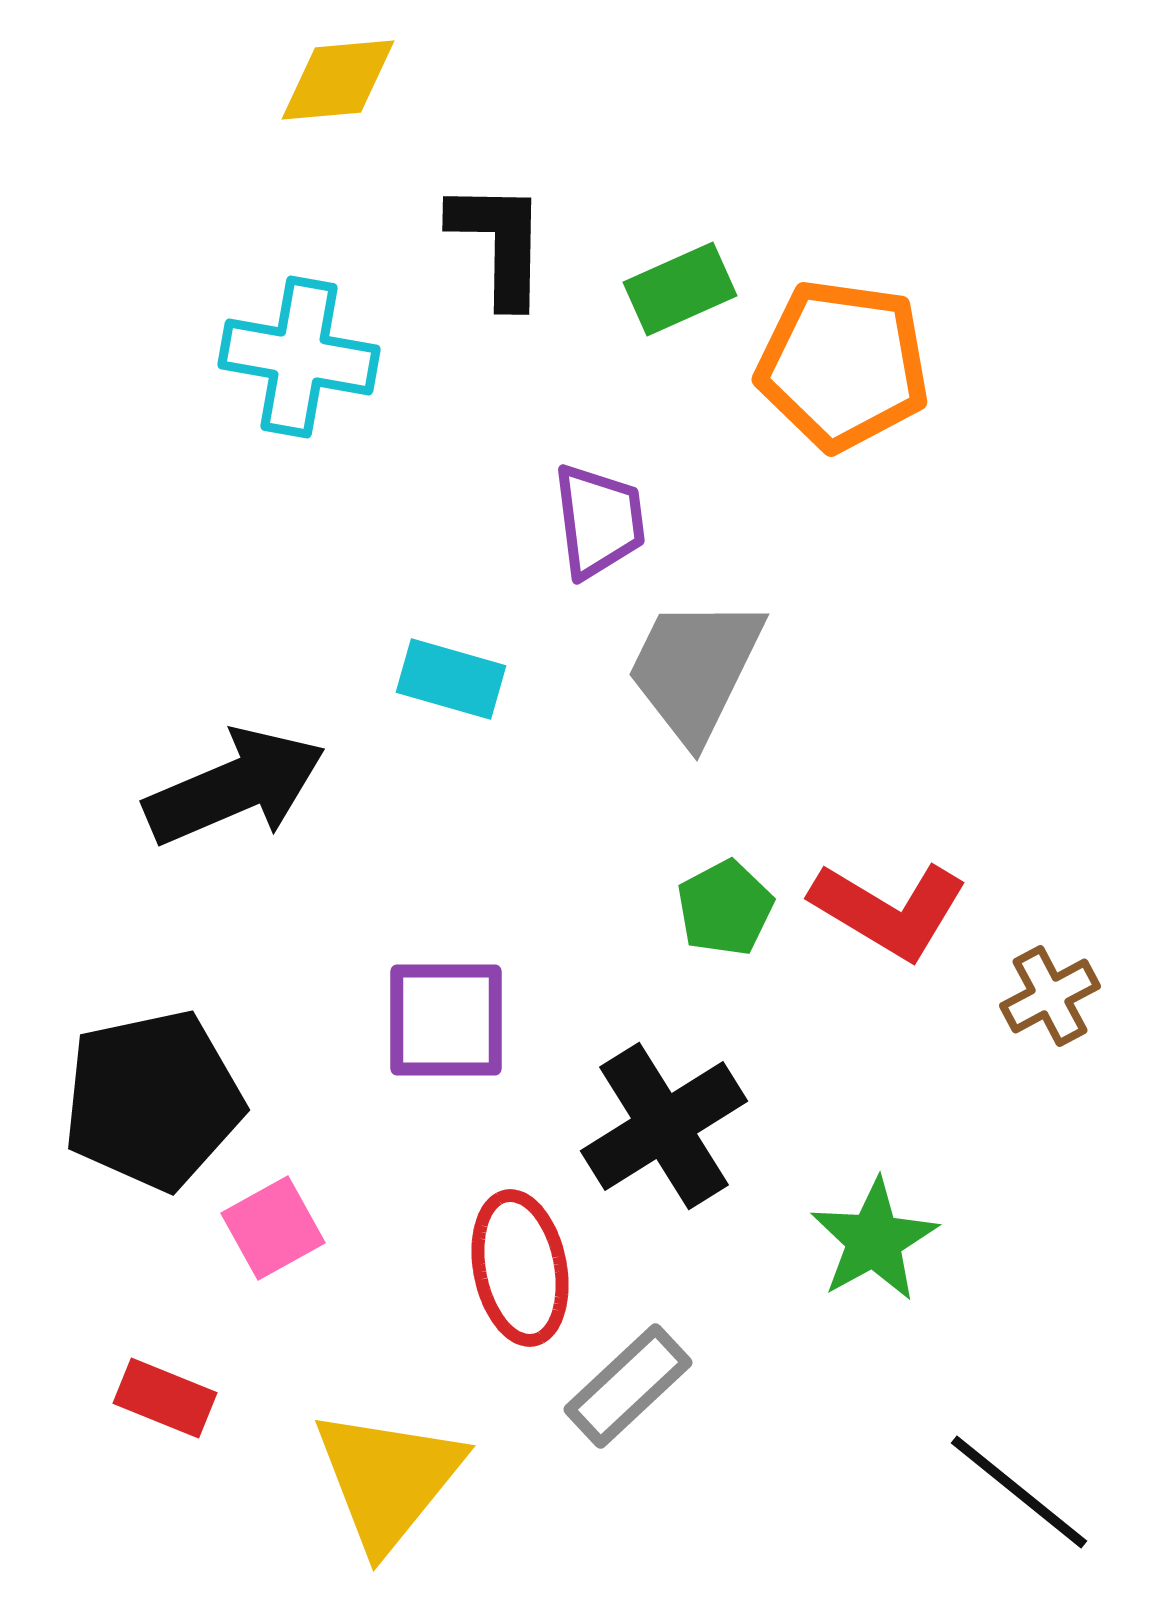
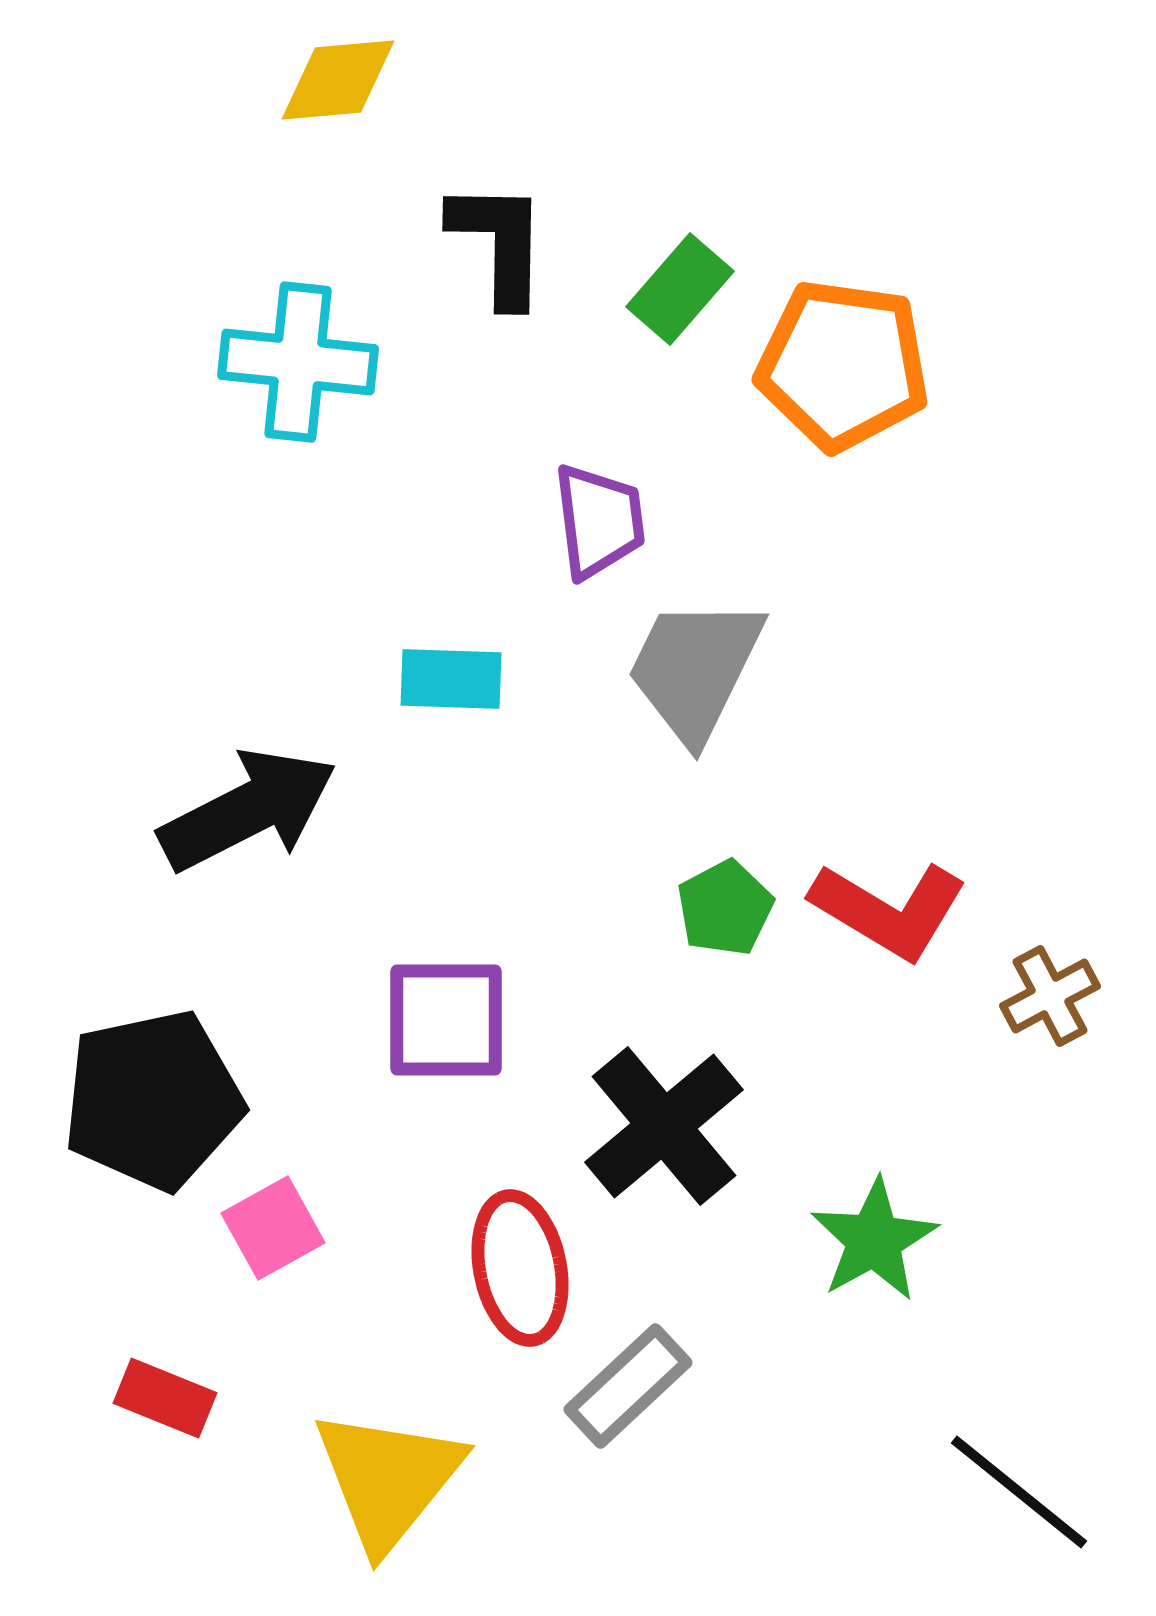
green rectangle: rotated 25 degrees counterclockwise
cyan cross: moved 1 px left, 5 px down; rotated 4 degrees counterclockwise
cyan rectangle: rotated 14 degrees counterclockwise
black arrow: moved 13 px right, 23 px down; rotated 4 degrees counterclockwise
black cross: rotated 8 degrees counterclockwise
